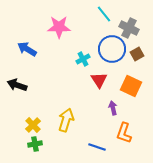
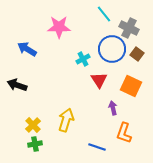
brown square: rotated 24 degrees counterclockwise
